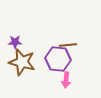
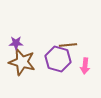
purple star: moved 1 px right, 1 px down
purple hexagon: rotated 10 degrees clockwise
pink arrow: moved 19 px right, 14 px up
